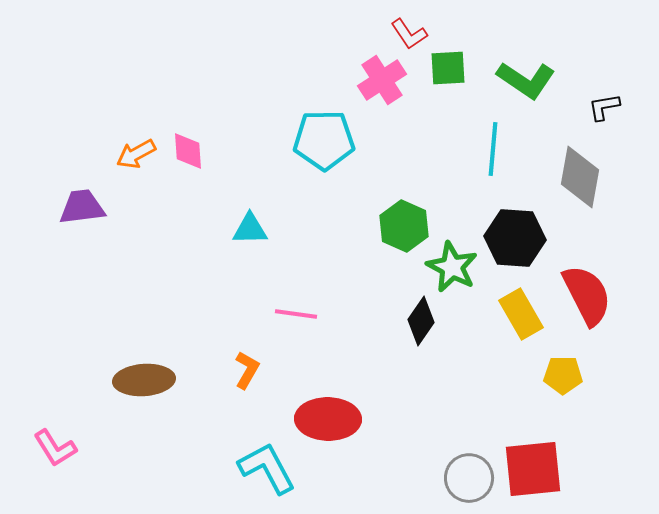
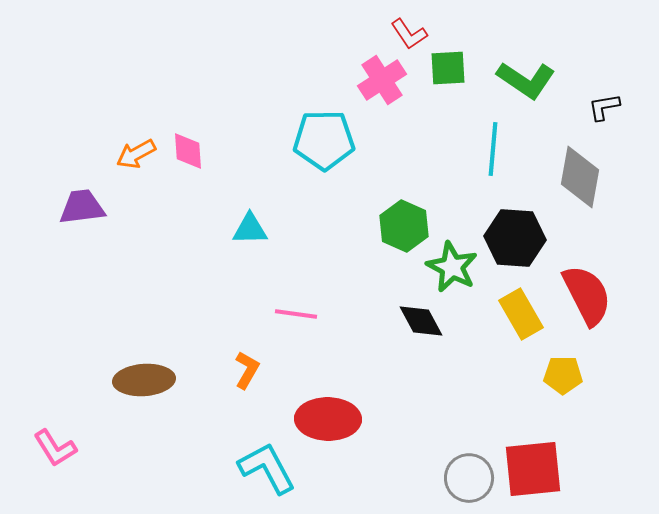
black diamond: rotated 63 degrees counterclockwise
